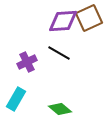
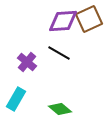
brown square: moved 1 px down
purple cross: rotated 24 degrees counterclockwise
